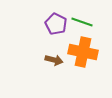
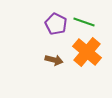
green line: moved 2 px right
orange cross: moved 4 px right; rotated 28 degrees clockwise
